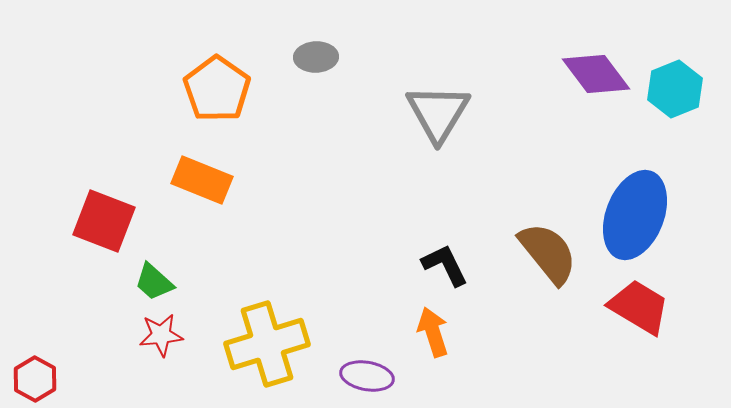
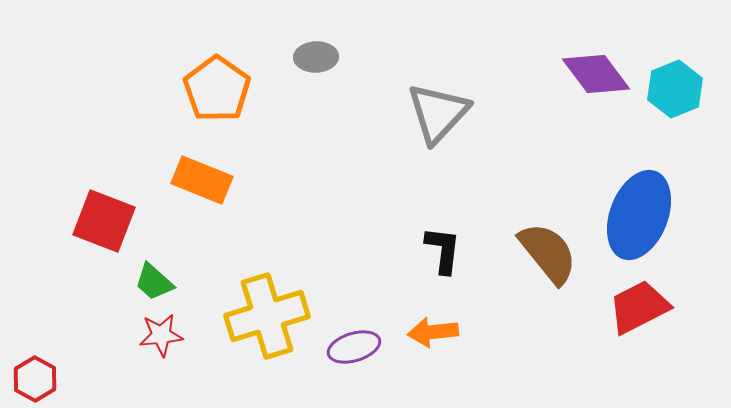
gray triangle: rotated 12 degrees clockwise
blue ellipse: moved 4 px right
black L-shape: moved 2 px left, 15 px up; rotated 33 degrees clockwise
red trapezoid: rotated 58 degrees counterclockwise
orange arrow: rotated 78 degrees counterclockwise
yellow cross: moved 28 px up
purple ellipse: moved 13 px left, 29 px up; rotated 27 degrees counterclockwise
